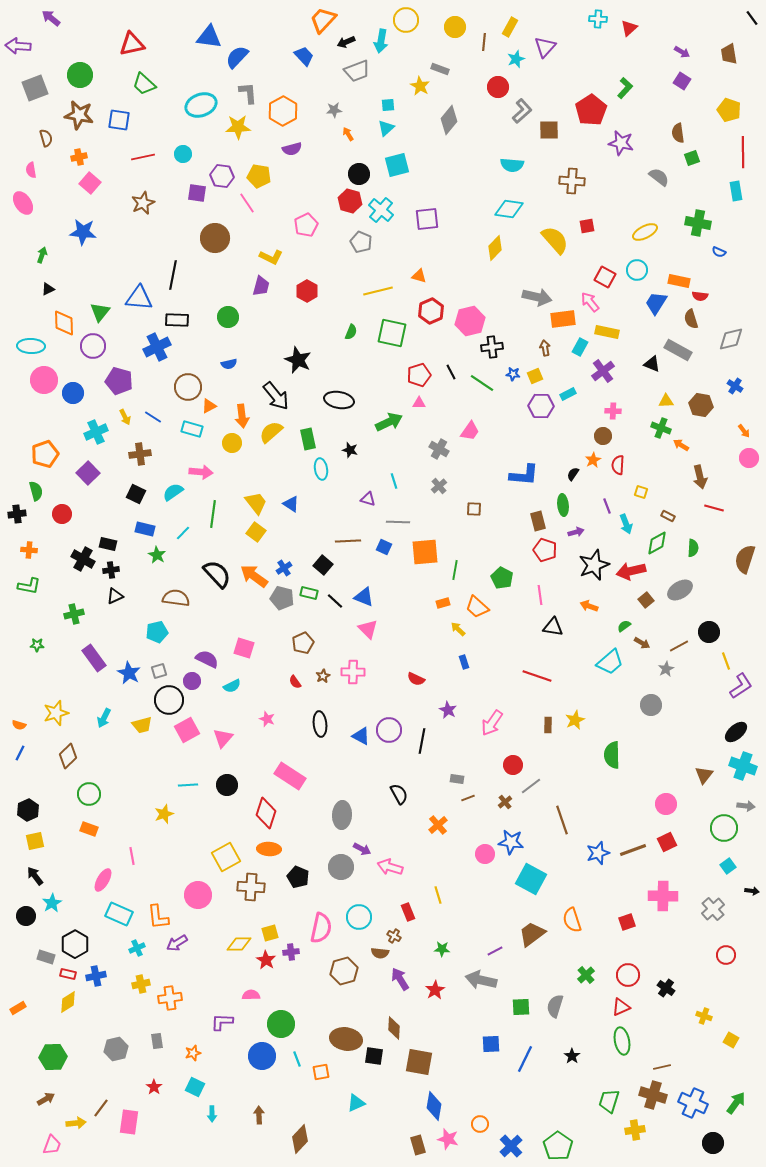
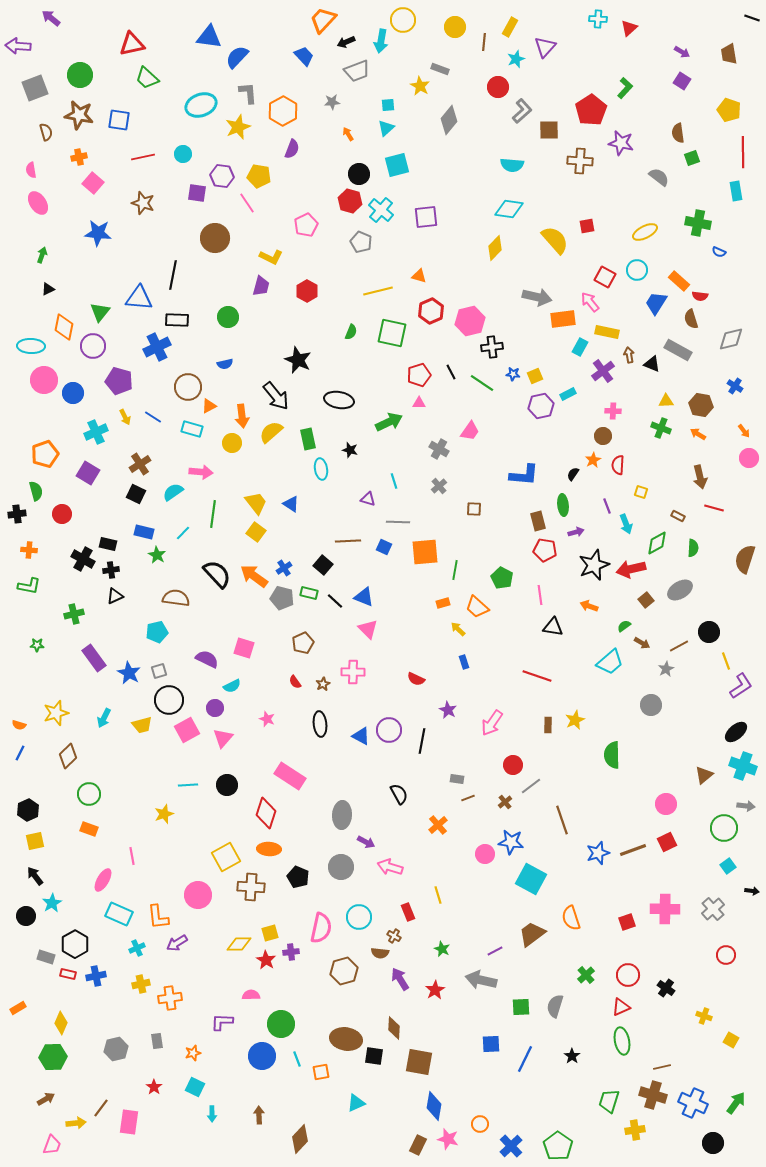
black line at (752, 18): rotated 35 degrees counterclockwise
yellow circle at (406, 20): moved 3 px left
green trapezoid at (144, 84): moved 3 px right, 6 px up
gray star at (334, 110): moved 2 px left, 8 px up
yellow star at (238, 127): rotated 20 degrees counterclockwise
brown semicircle at (46, 138): moved 6 px up
purple semicircle at (292, 149): rotated 54 degrees counterclockwise
brown cross at (572, 181): moved 8 px right, 20 px up
pink square at (90, 183): moved 3 px right
pink ellipse at (23, 203): moved 15 px right
brown star at (143, 203): rotated 30 degrees counterclockwise
purple square at (427, 219): moved 1 px left, 2 px up
blue star at (83, 232): moved 15 px right, 1 px down
orange rectangle at (679, 281): rotated 30 degrees clockwise
orange diamond at (64, 323): moved 4 px down; rotated 12 degrees clockwise
brown arrow at (545, 348): moved 84 px right, 7 px down
blue semicircle at (229, 364): moved 4 px left
purple hexagon at (541, 406): rotated 15 degrees counterclockwise
orange arrow at (681, 445): moved 17 px right, 11 px up
brown cross at (140, 454): moved 10 px down; rotated 25 degrees counterclockwise
purple square at (88, 473): rotated 15 degrees counterclockwise
brown rectangle at (668, 516): moved 10 px right
blue rectangle at (145, 529): moved 1 px left, 3 px down
red pentagon at (545, 550): rotated 10 degrees counterclockwise
red arrow at (631, 571): moved 2 px up
brown star at (323, 676): moved 8 px down
purple circle at (192, 681): moved 23 px right, 27 px down
brown triangle at (704, 775): rotated 12 degrees clockwise
purple arrow at (362, 849): moved 4 px right, 7 px up
pink cross at (663, 896): moved 2 px right, 13 px down
orange semicircle at (572, 920): moved 1 px left, 2 px up
green star at (442, 949): rotated 21 degrees clockwise
yellow diamond at (68, 1002): moved 7 px left, 21 px down; rotated 35 degrees counterclockwise
brown rectangle at (418, 1145): rotated 42 degrees clockwise
